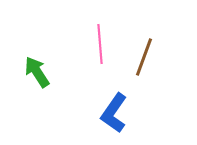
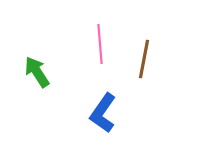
brown line: moved 2 px down; rotated 9 degrees counterclockwise
blue L-shape: moved 11 px left
